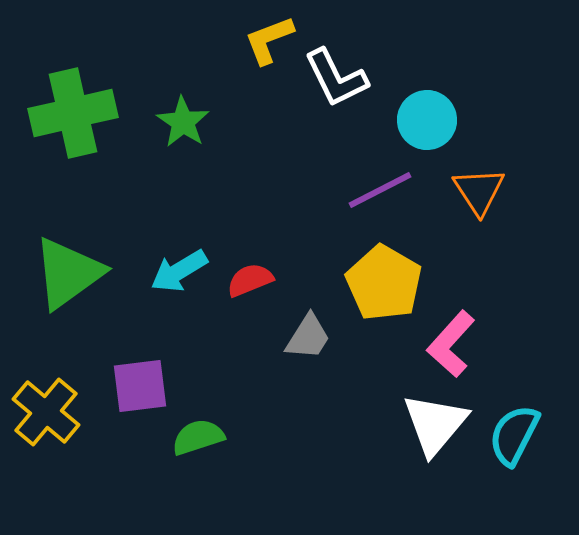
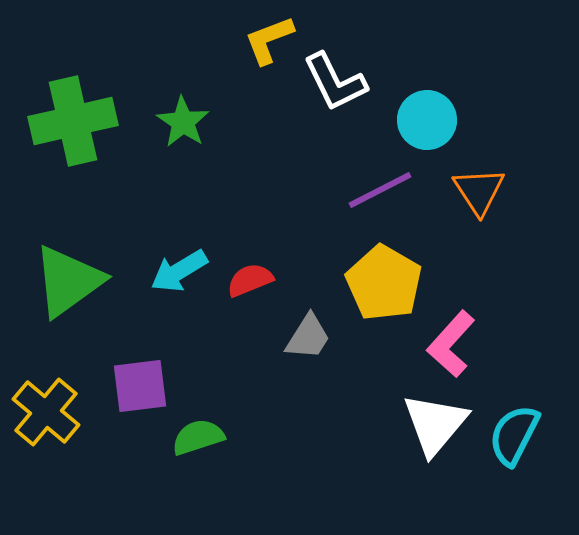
white L-shape: moved 1 px left, 4 px down
green cross: moved 8 px down
green triangle: moved 8 px down
